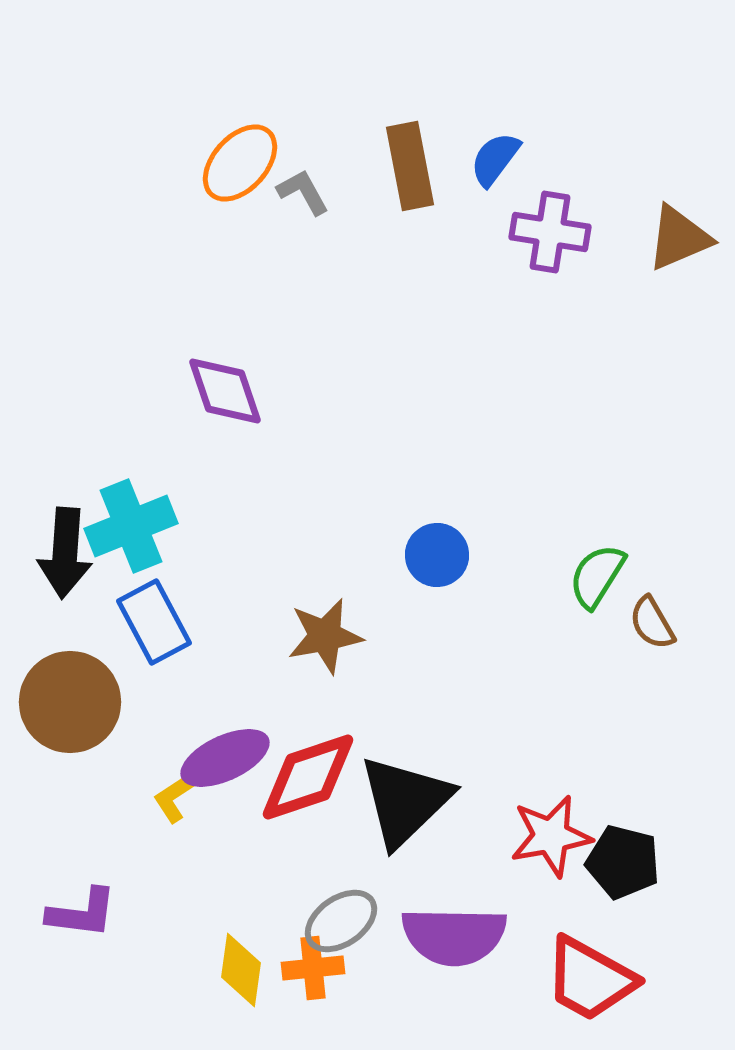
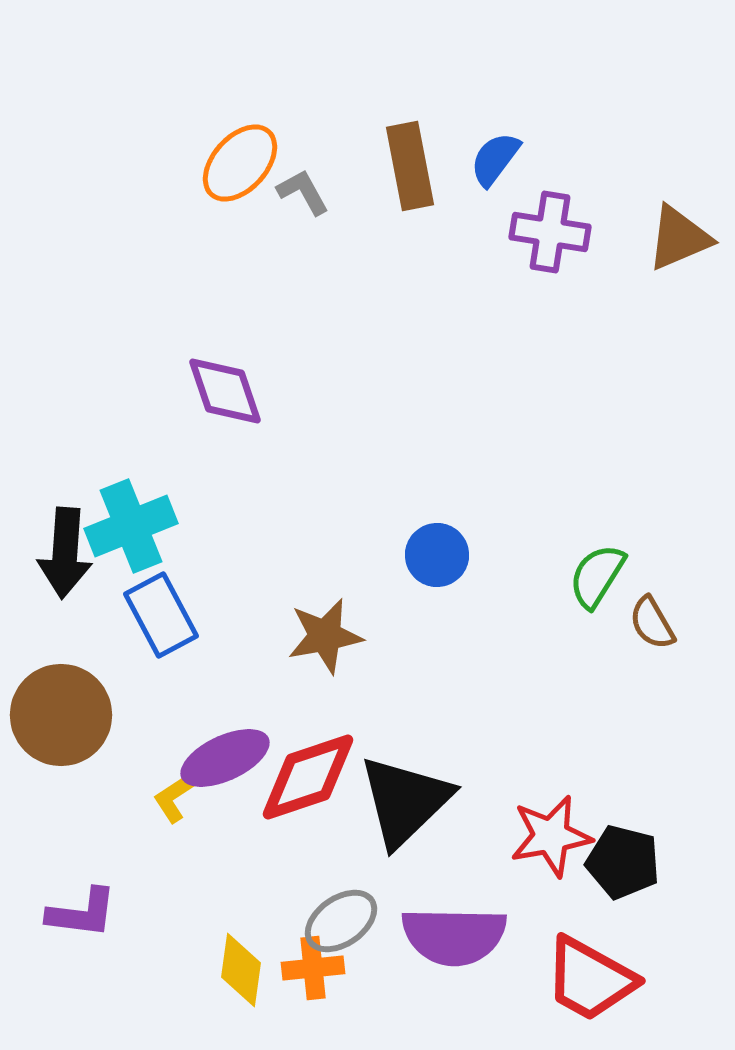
blue rectangle: moved 7 px right, 7 px up
brown circle: moved 9 px left, 13 px down
